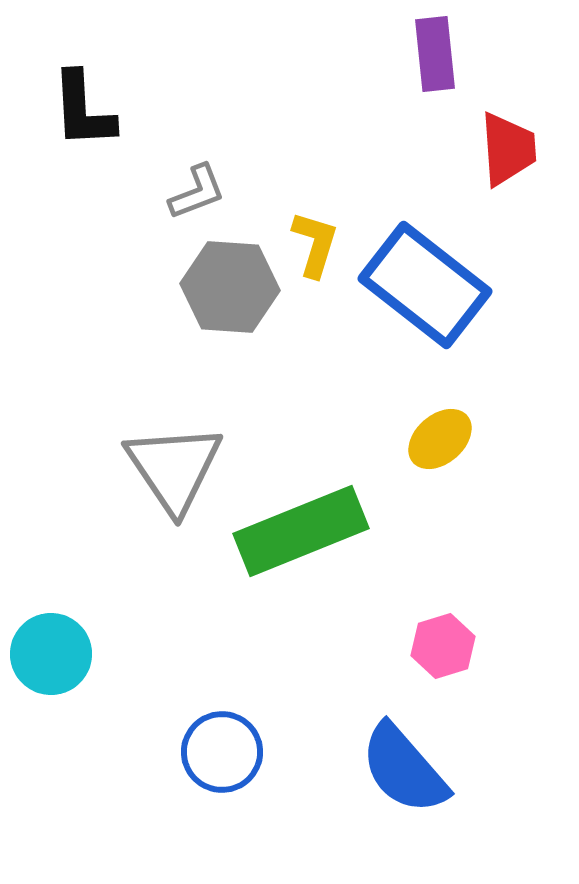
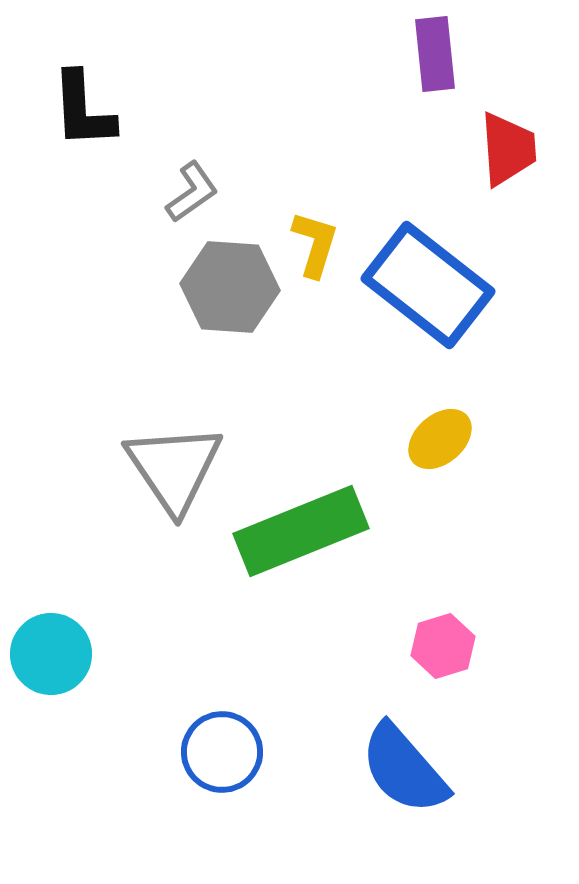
gray L-shape: moved 5 px left; rotated 14 degrees counterclockwise
blue rectangle: moved 3 px right
